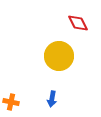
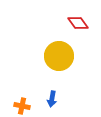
red diamond: rotated 10 degrees counterclockwise
orange cross: moved 11 px right, 4 px down
